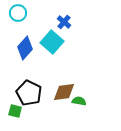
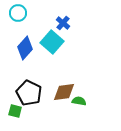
blue cross: moved 1 px left, 1 px down
